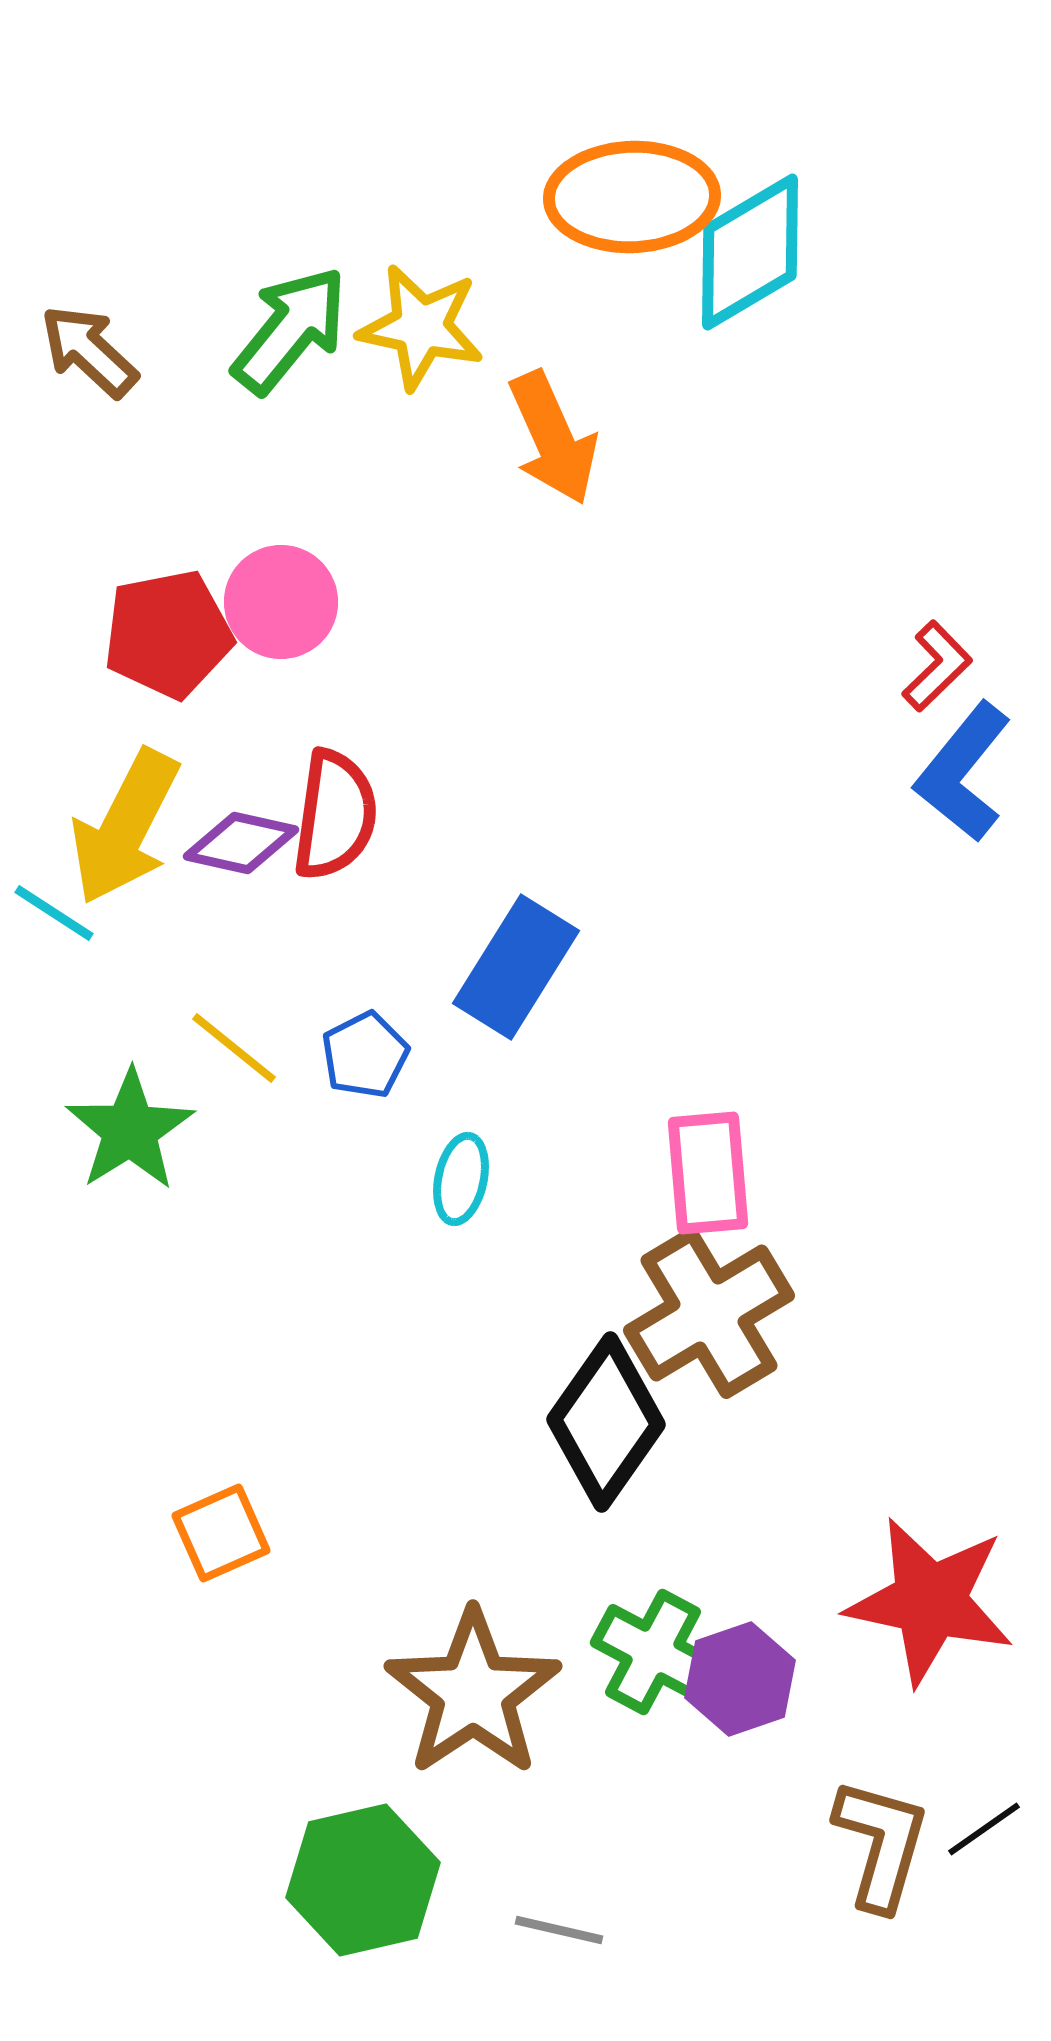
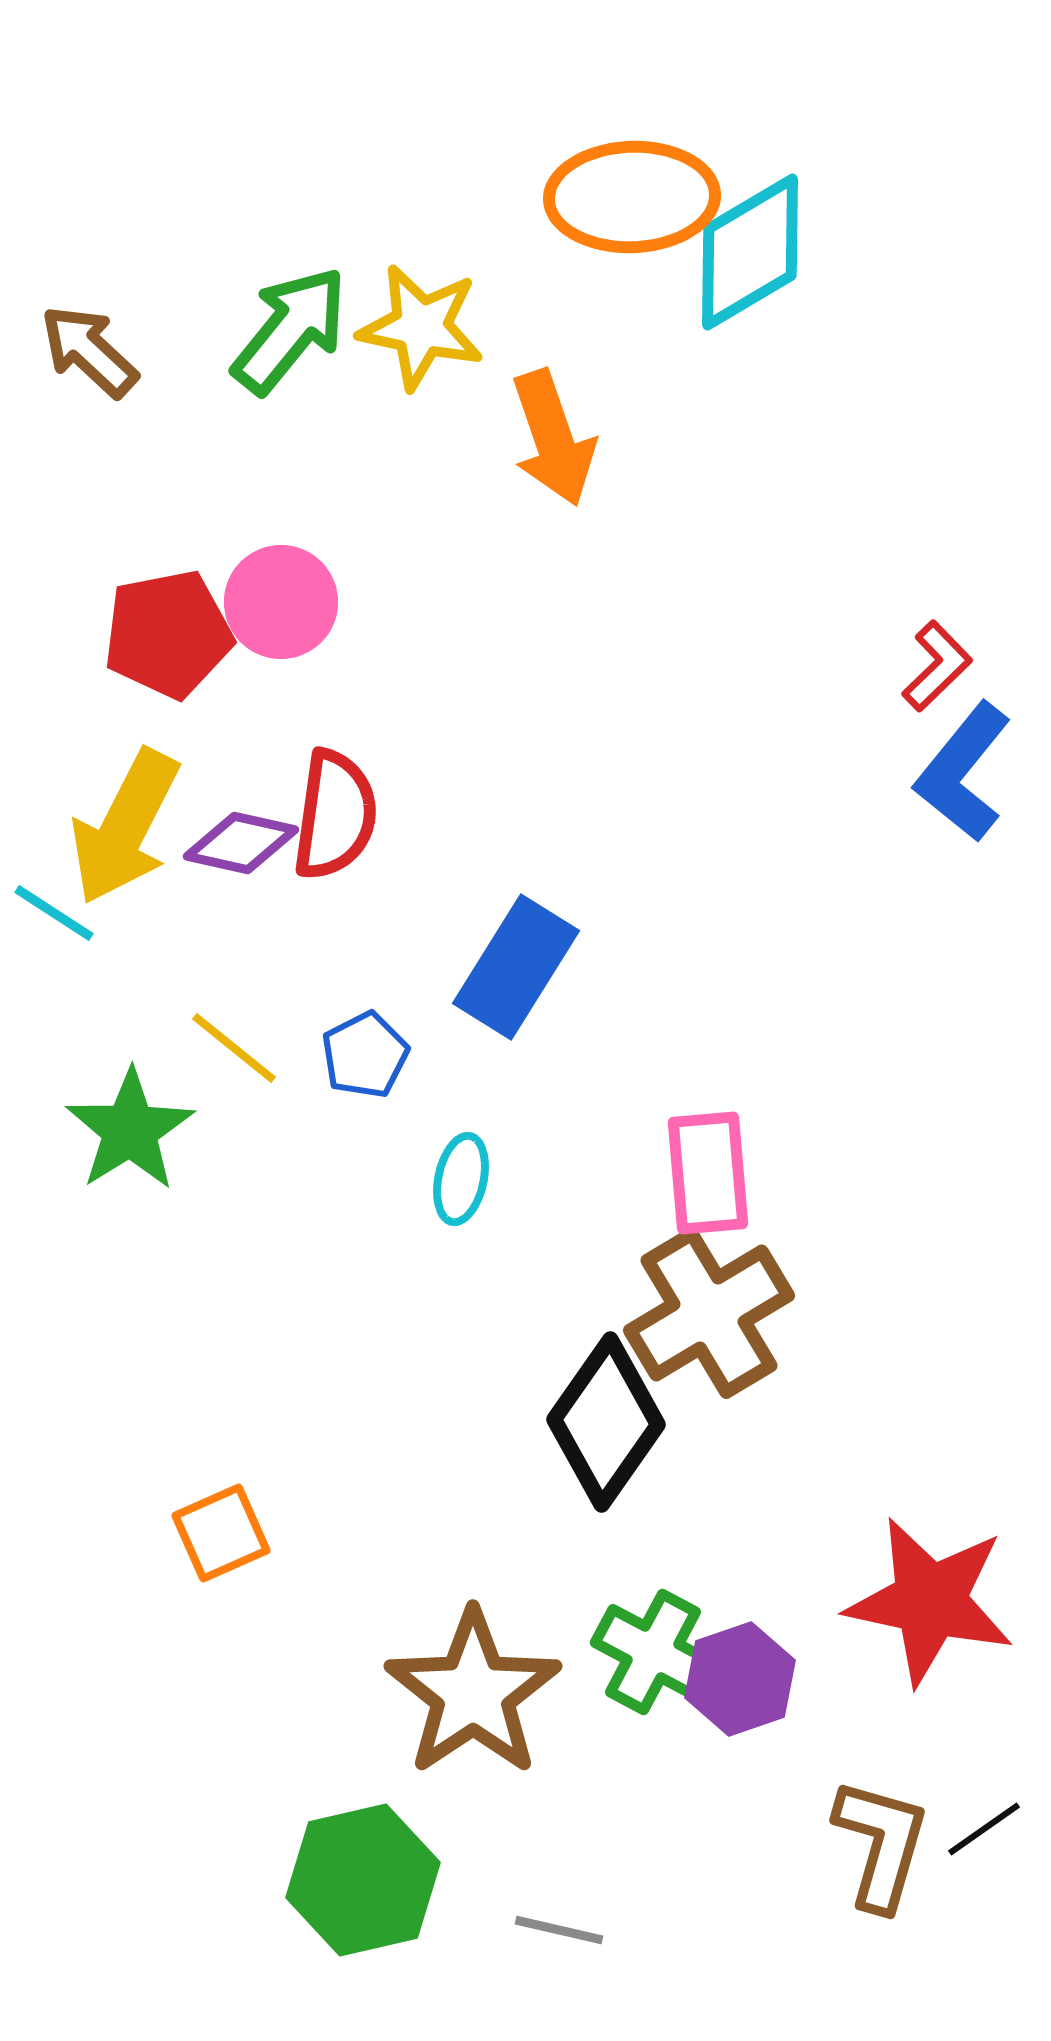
orange arrow: rotated 5 degrees clockwise
